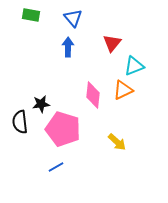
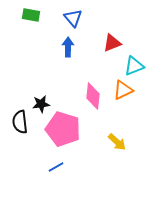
red triangle: rotated 30 degrees clockwise
pink diamond: moved 1 px down
